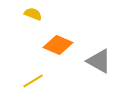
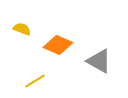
yellow semicircle: moved 11 px left, 15 px down
yellow line: moved 2 px right
